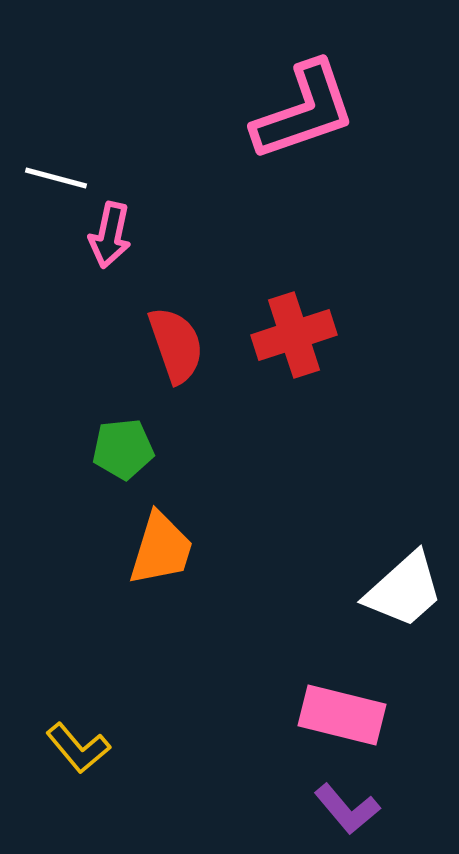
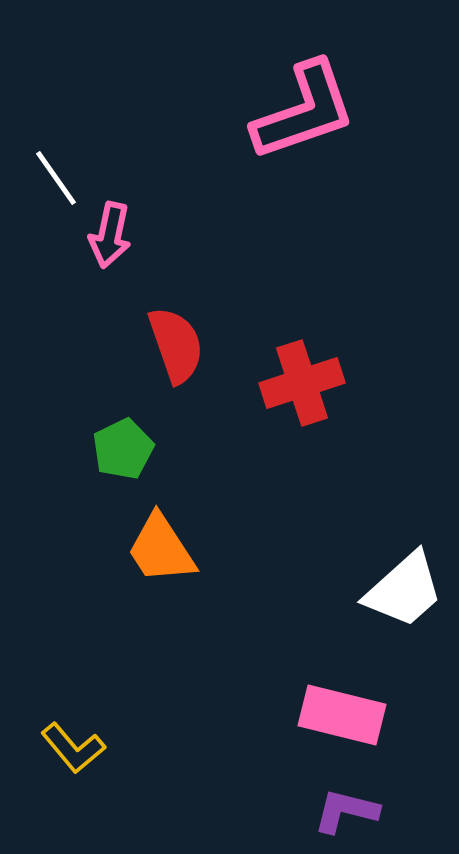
white line: rotated 40 degrees clockwise
red cross: moved 8 px right, 48 px down
green pentagon: rotated 20 degrees counterclockwise
orange trapezoid: rotated 130 degrees clockwise
yellow L-shape: moved 5 px left
purple L-shape: moved 1 px left, 2 px down; rotated 144 degrees clockwise
